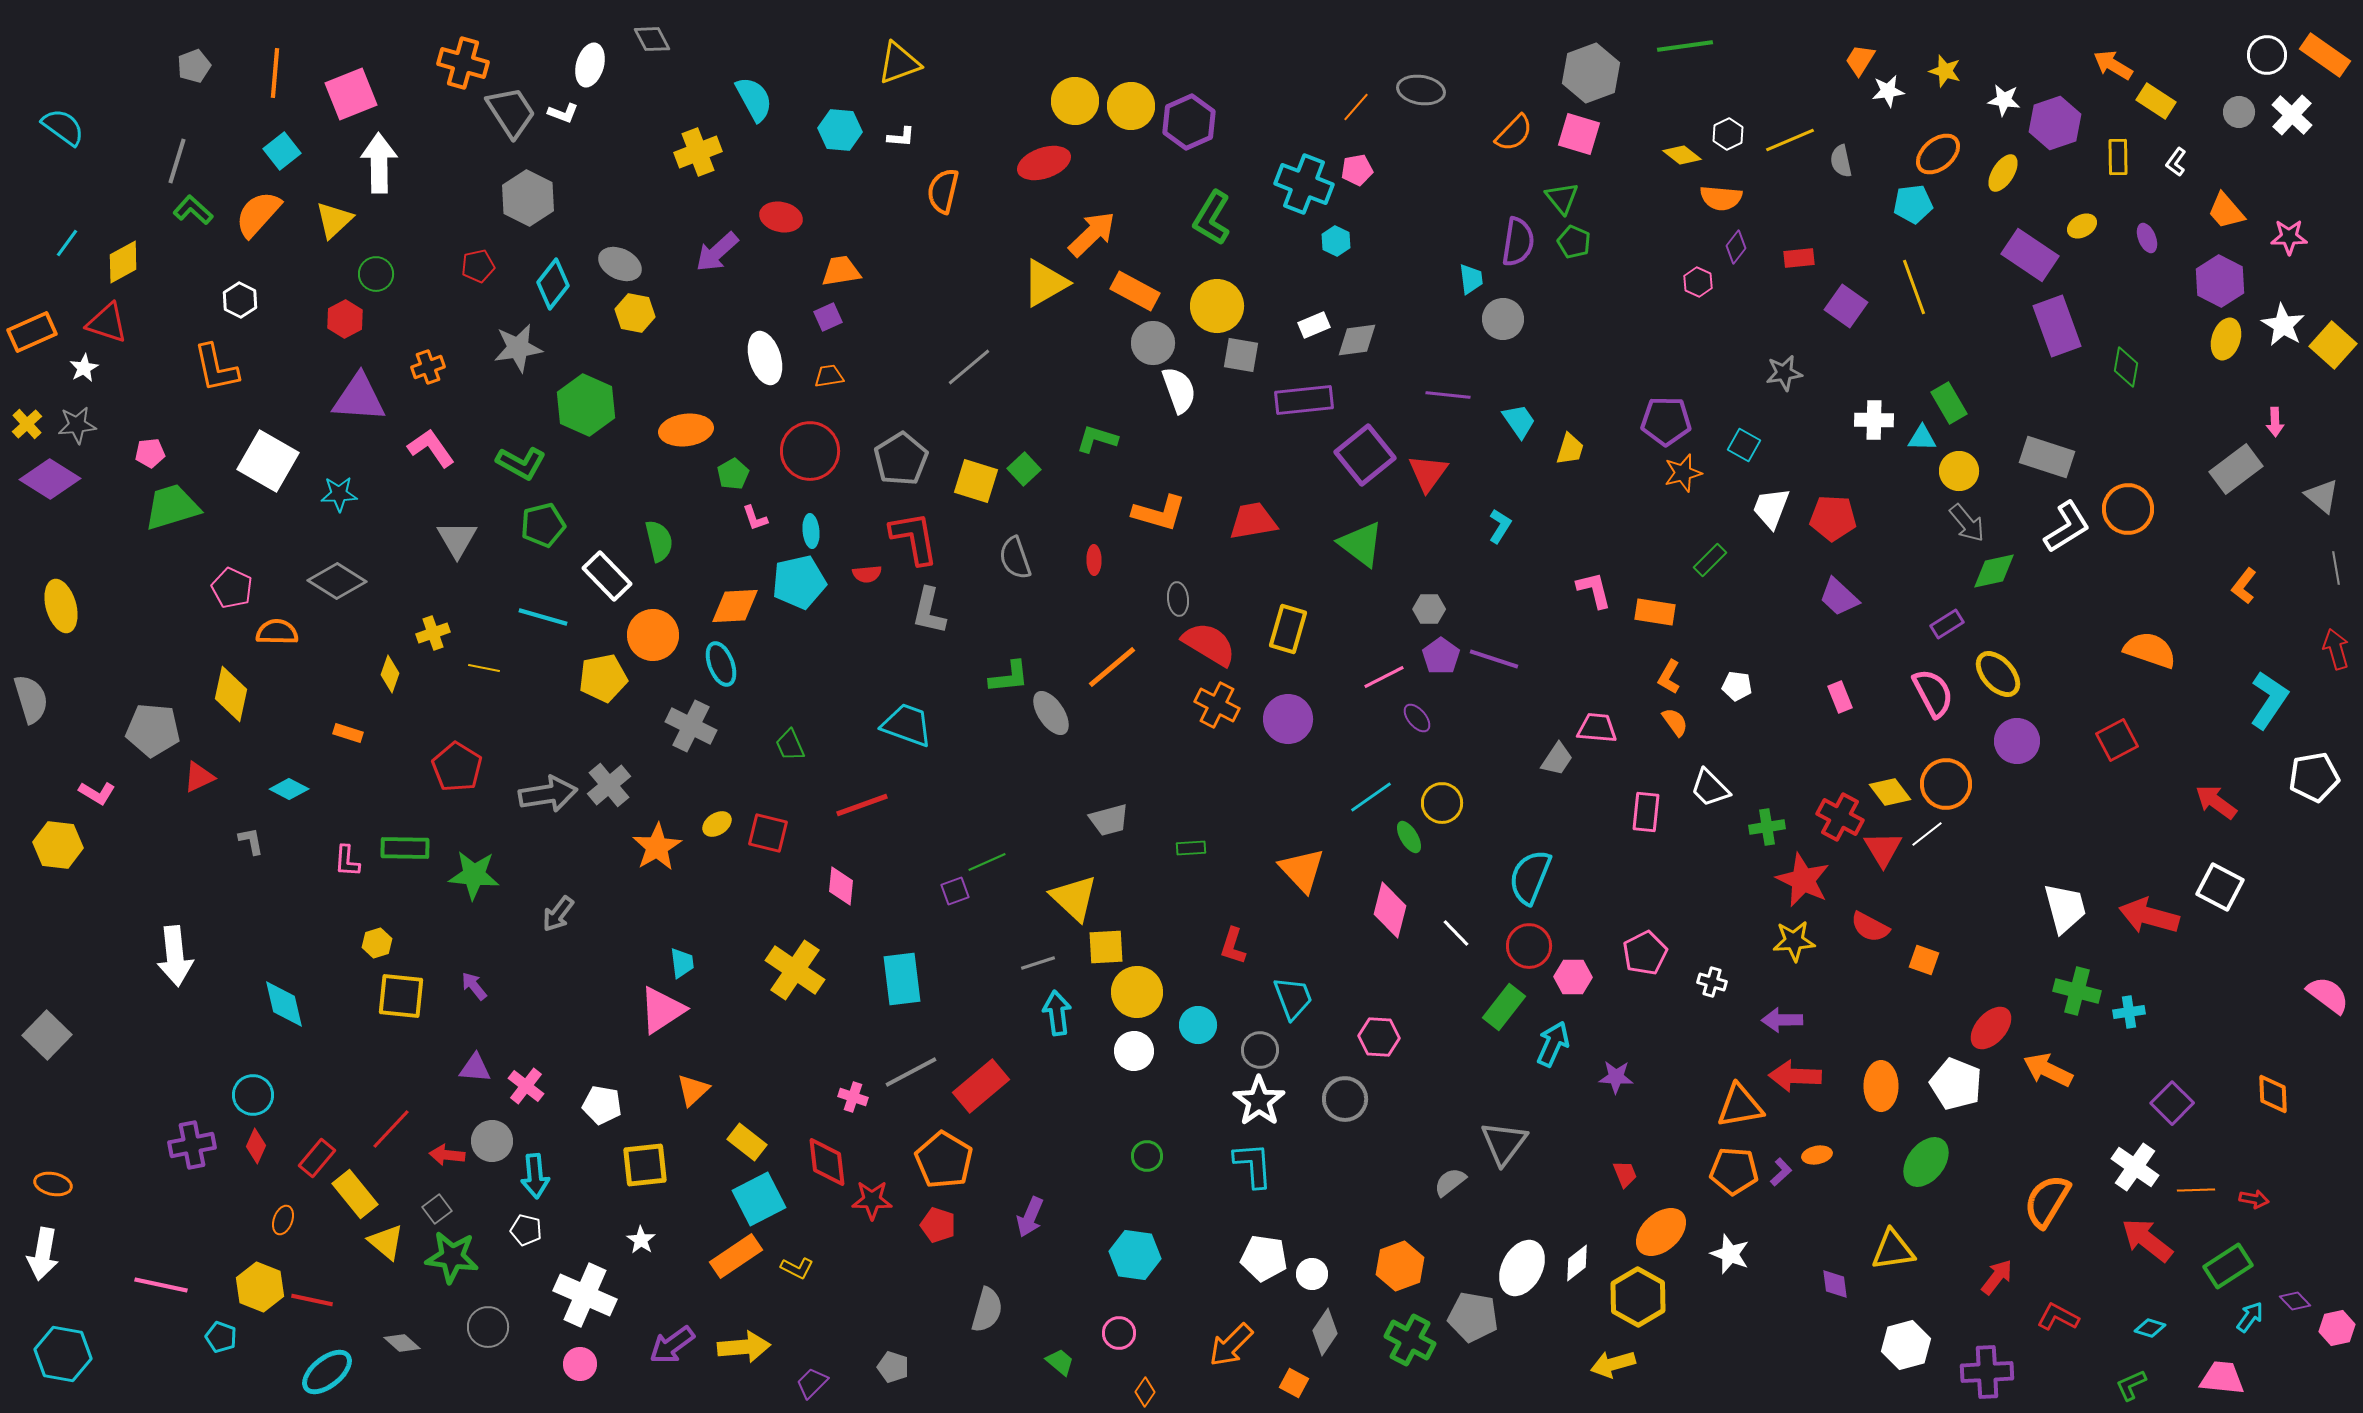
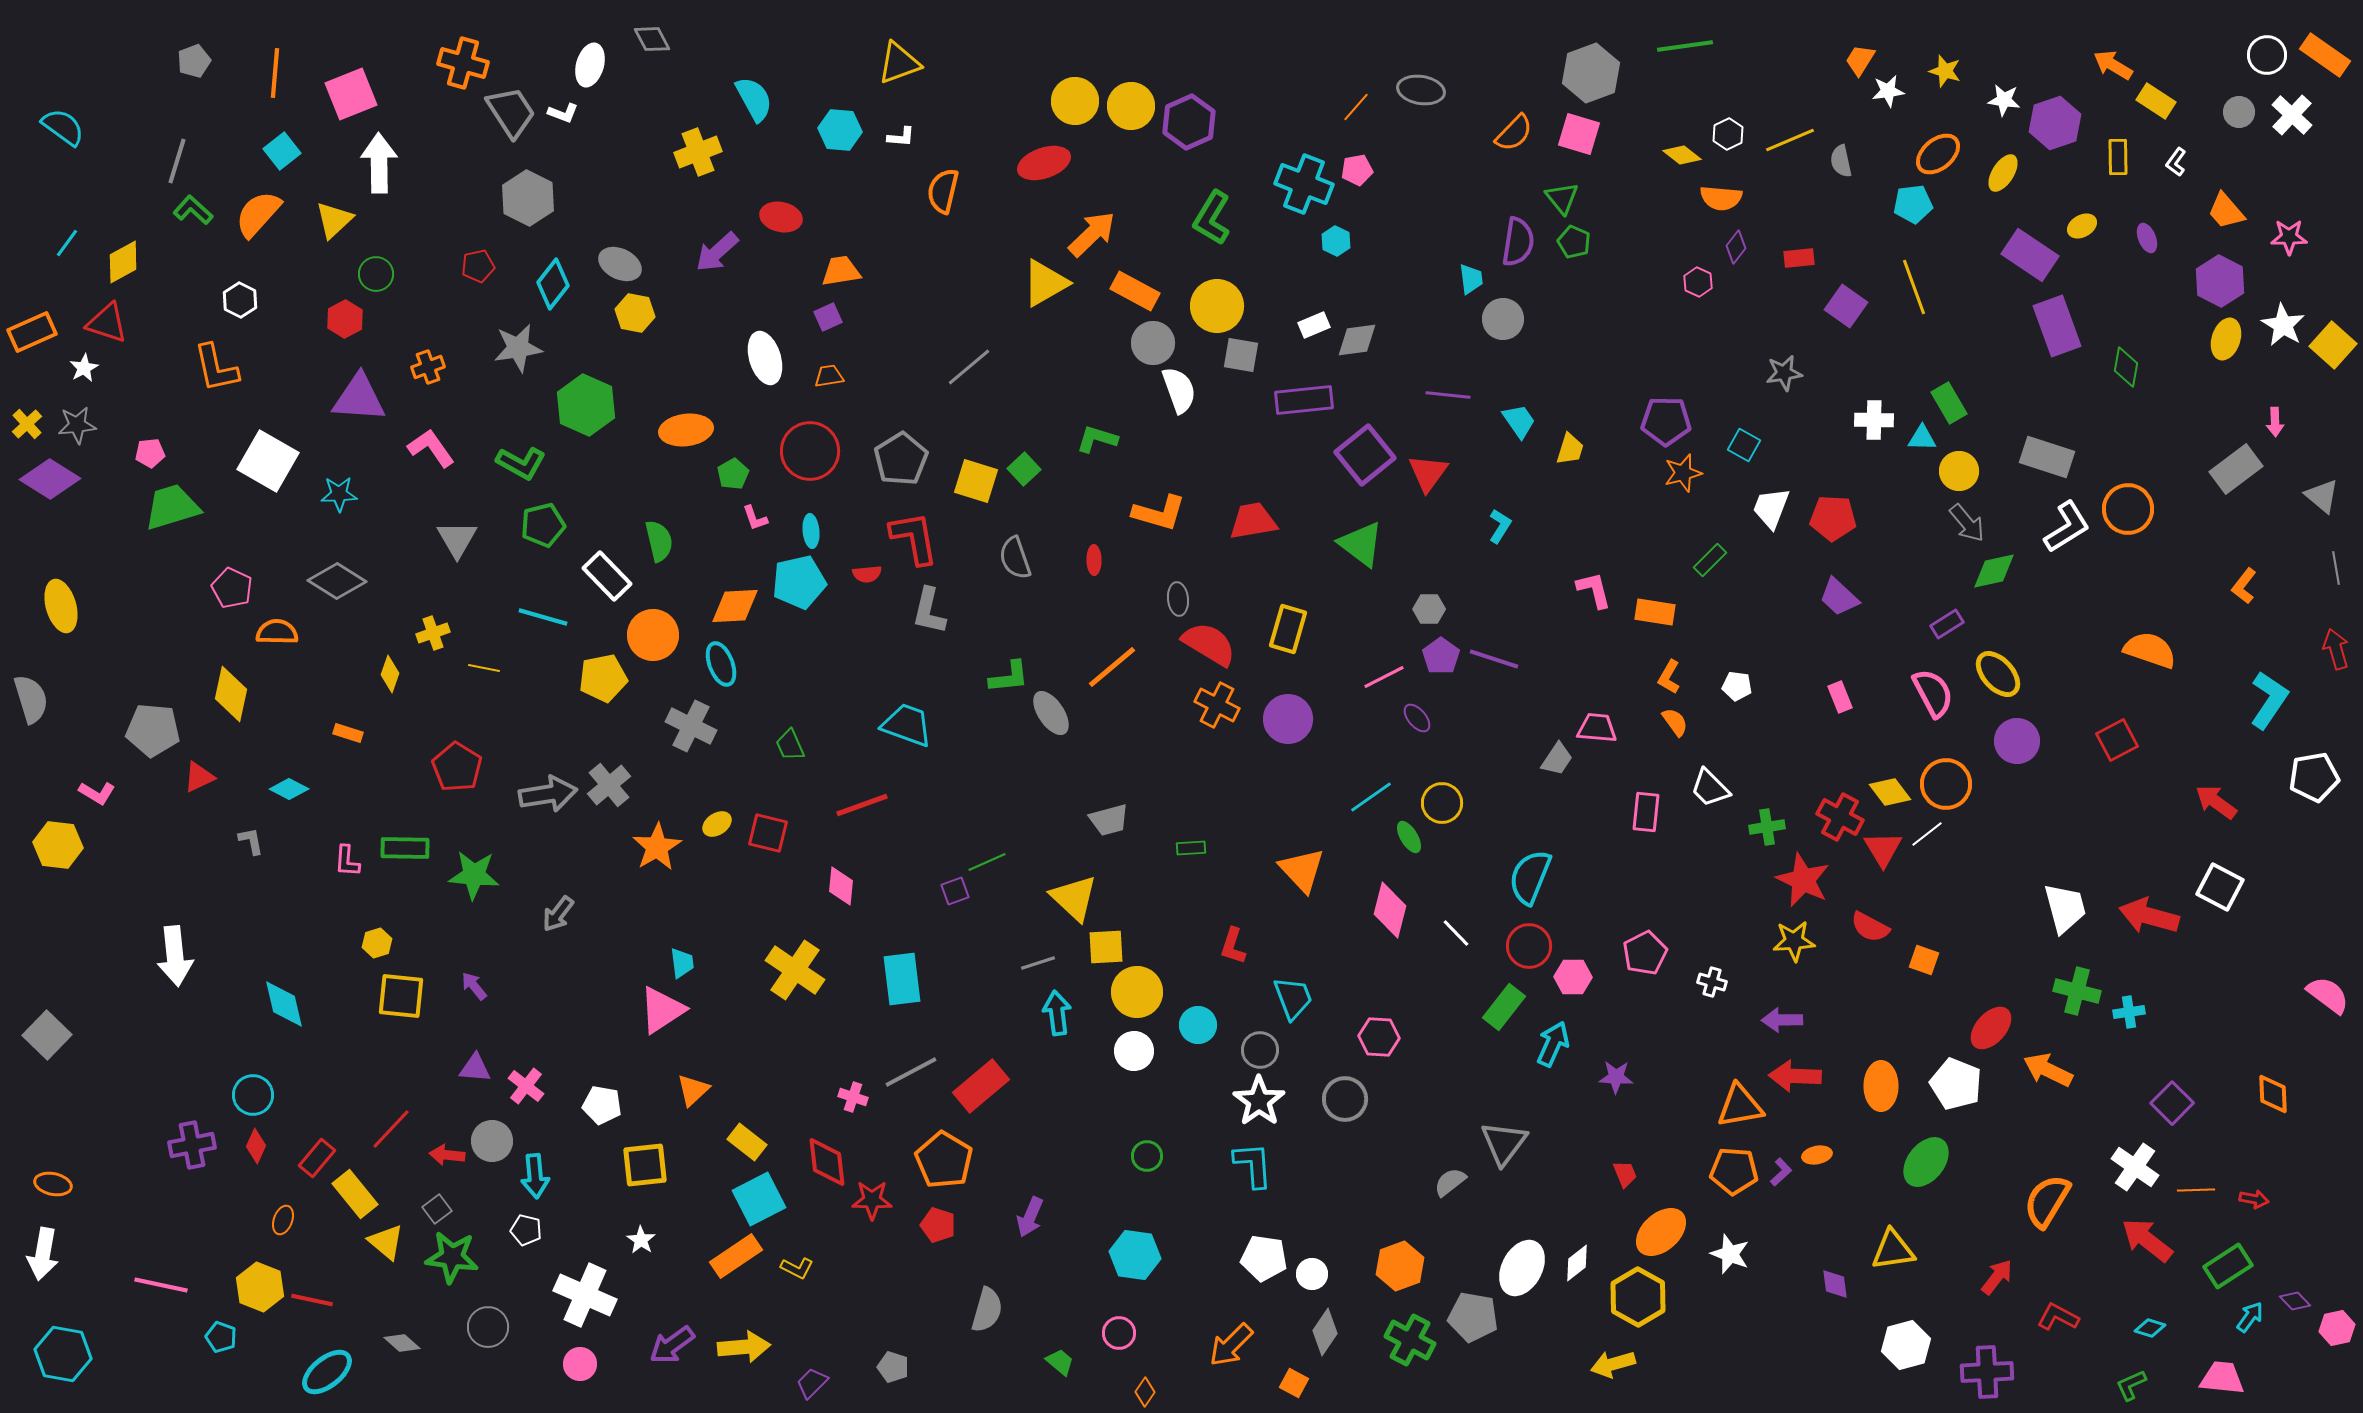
gray pentagon at (194, 66): moved 5 px up
